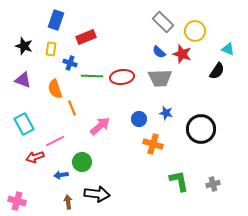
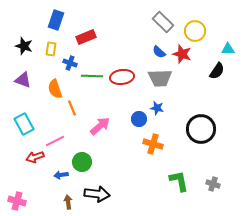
cyan triangle: rotated 24 degrees counterclockwise
blue star: moved 9 px left, 5 px up
gray cross: rotated 32 degrees clockwise
